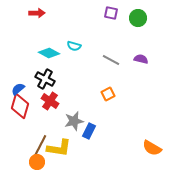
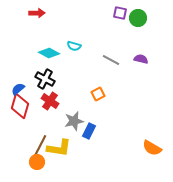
purple square: moved 9 px right
orange square: moved 10 px left
